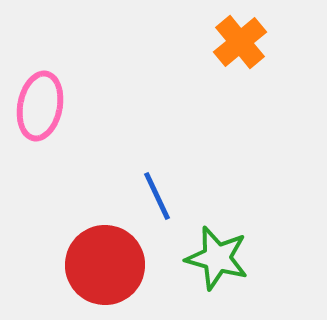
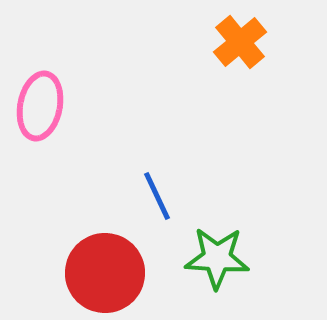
green star: rotated 12 degrees counterclockwise
red circle: moved 8 px down
